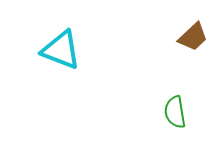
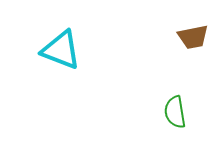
brown trapezoid: rotated 32 degrees clockwise
